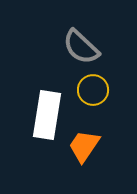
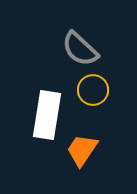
gray semicircle: moved 1 px left, 2 px down
orange trapezoid: moved 2 px left, 4 px down
